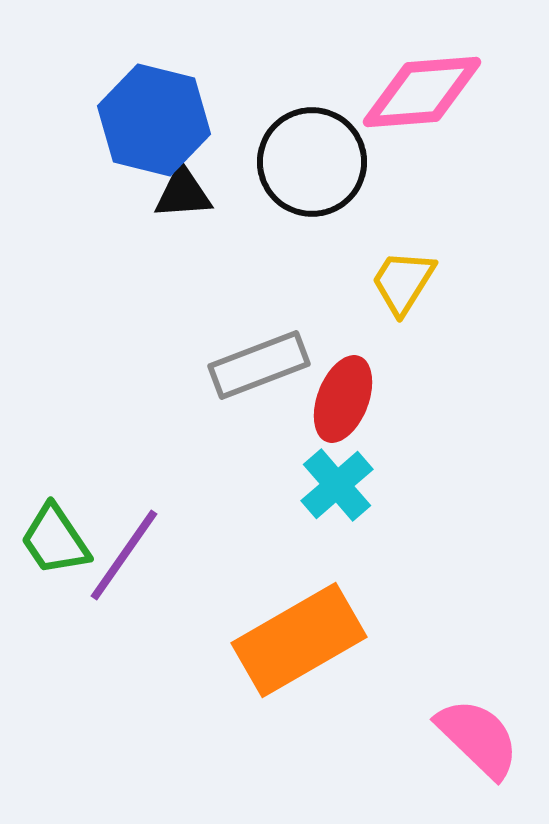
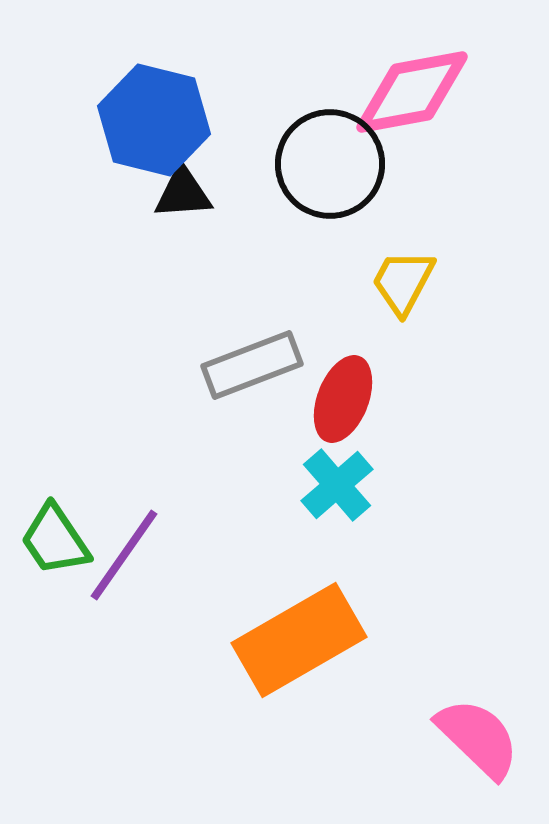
pink diamond: moved 10 px left; rotated 6 degrees counterclockwise
black circle: moved 18 px right, 2 px down
yellow trapezoid: rotated 4 degrees counterclockwise
gray rectangle: moved 7 px left
